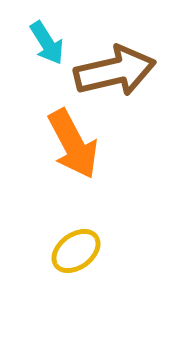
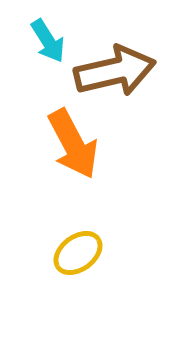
cyan arrow: moved 1 px right, 2 px up
yellow ellipse: moved 2 px right, 2 px down
